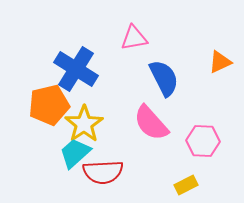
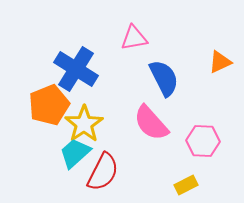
orange pentagon: rotated 9 degrees counterclockwise
red semicircle: rotated 60 degrees counterclockwise
